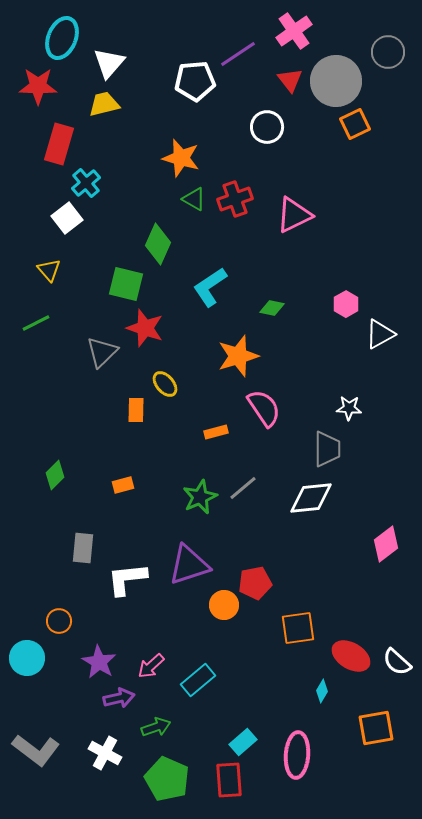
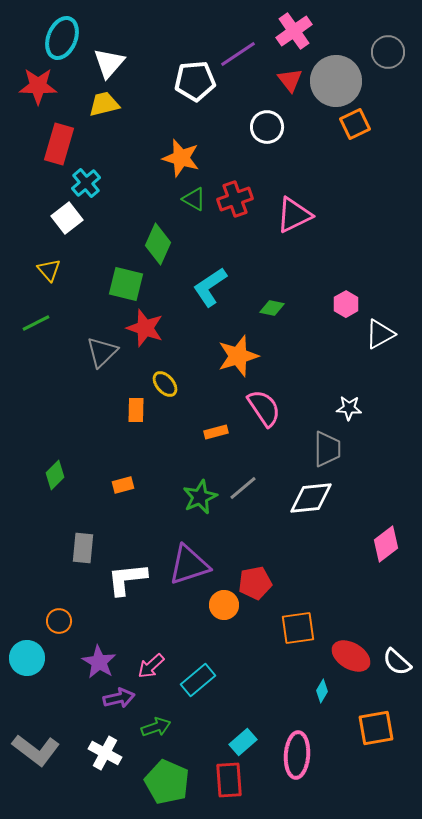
green pentagon at (167, 779): moved 3 px down
